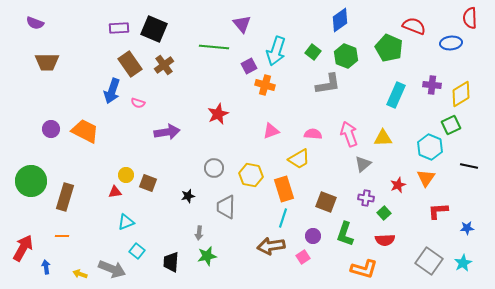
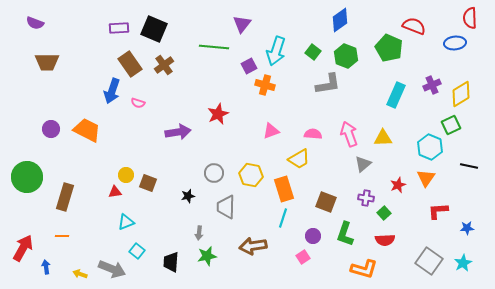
purple triangle at (242, 24): rotated 18 degrees clockwise
blue ellipse at (451, 43): moved 4 px right
purple cross at (432, 85): rotated 30 degrees counterclockwise
orange trapezoid at (85, 131): moved 2 px right, 1 px up
purple arrow at (167, 132): moved 11 px right
gray circle at (214, 168): moved 5 px down
green circle at (31, 181): moved 4 px left, 4 px up
brown arrow at (271, 246): moved 18 px left
